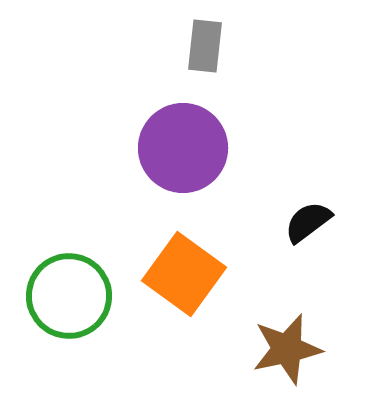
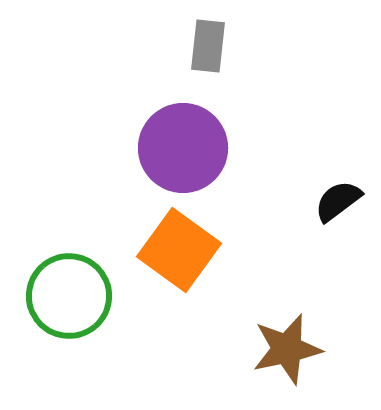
gray rectangle: moved 3 px right
black semicircle: moved 30 px right, 21 px up
orange square: moved 5 px left, 24 px up
